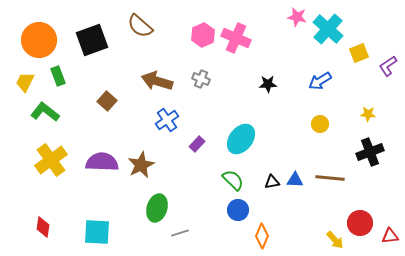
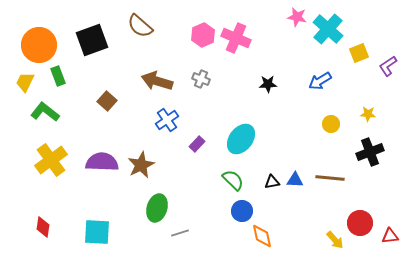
orange circle: moved 5 px down
yellow circle: moved 11 px right
blue circle: moved 4 px right, 1 px down
orange diamond: rotated 35 degrees counterclockwise
